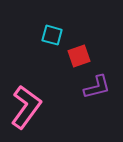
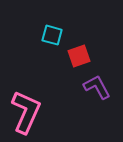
purple L-shape: rotated 104 degrees counterclockwise
pink L-shape: moved 5 px down; rotated 12 degrees counterclockwise
